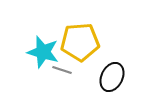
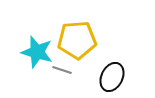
yellow pentagon: moved 3 px left, 2 px up
cyan star: moved 6 px left
